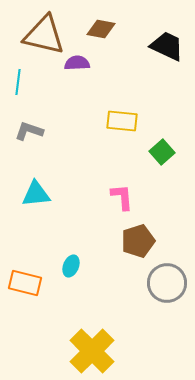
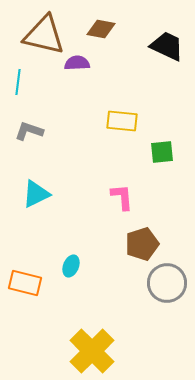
green square: rotated 35 degrees clockwise
cyan triangle: rotated 20 degrees counterclockwise
brown pentagon: moved 4 px right, 3 px down
